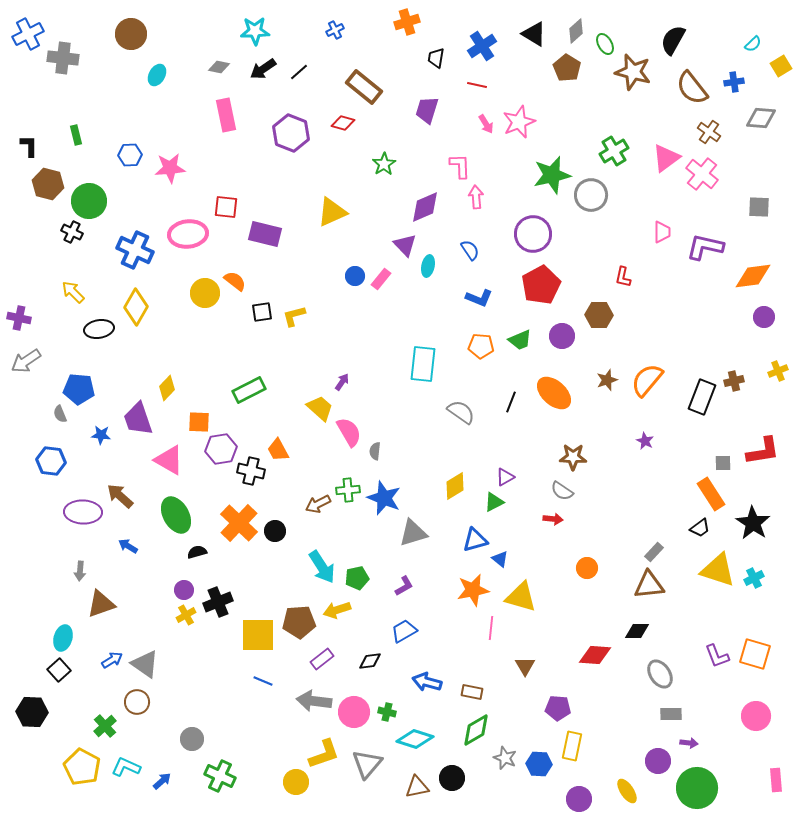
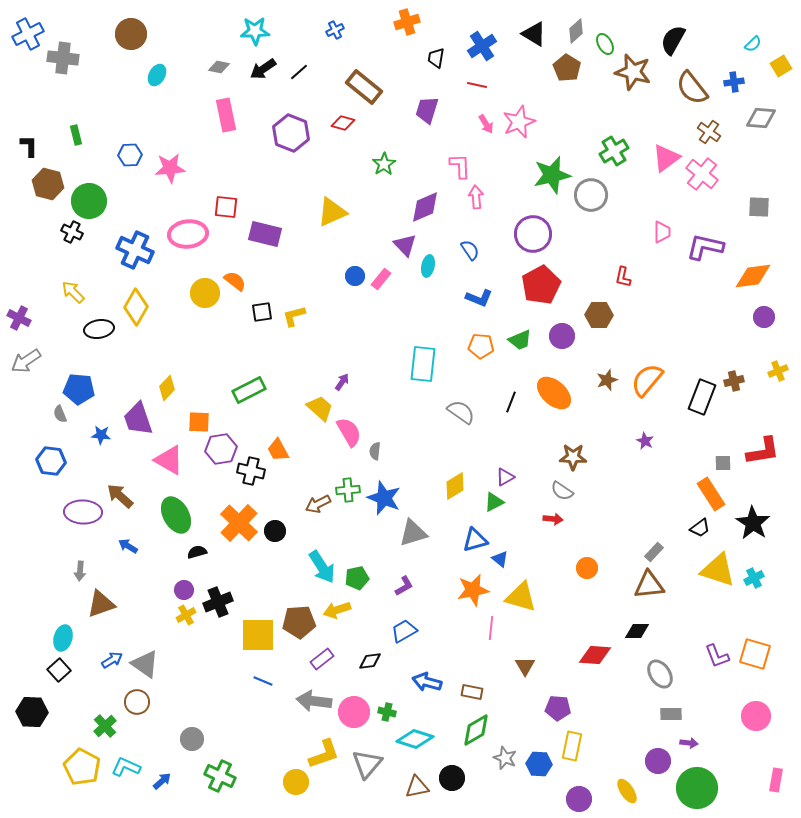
purple cross at (19, 318): rotated 15 degrees clockwise
pink rectangle at (776, 780): rotated 15 degrees clockwise
